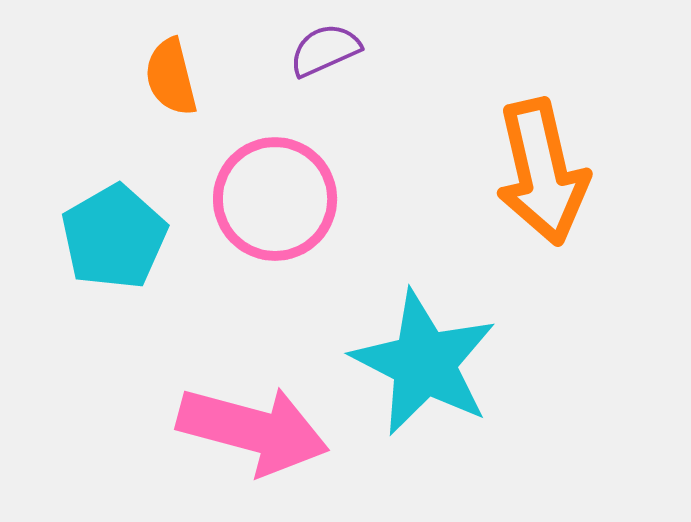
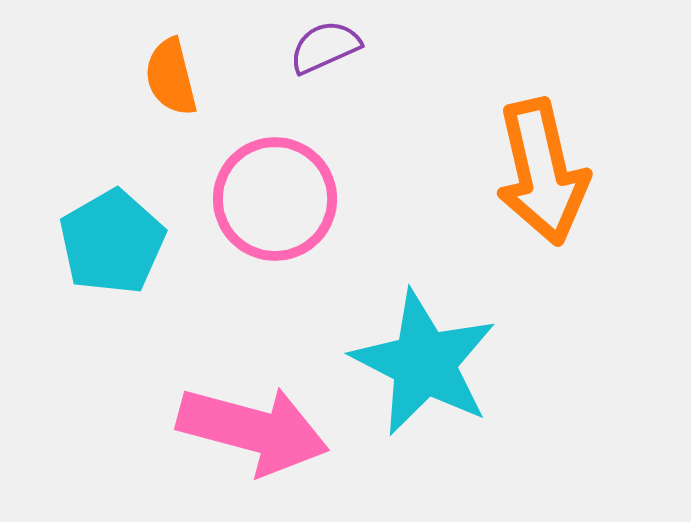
purple semicircle: moved 3 px up
cyan pentagon: moved 2 px left, 5 px down
